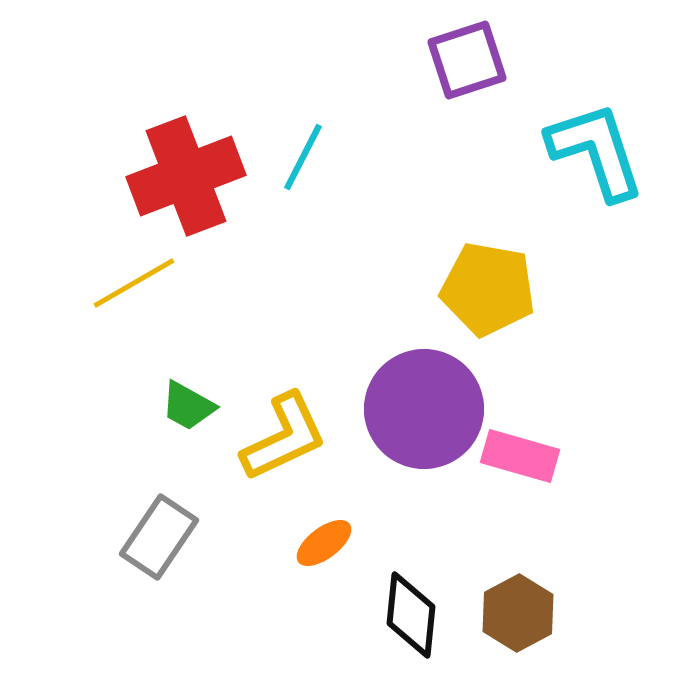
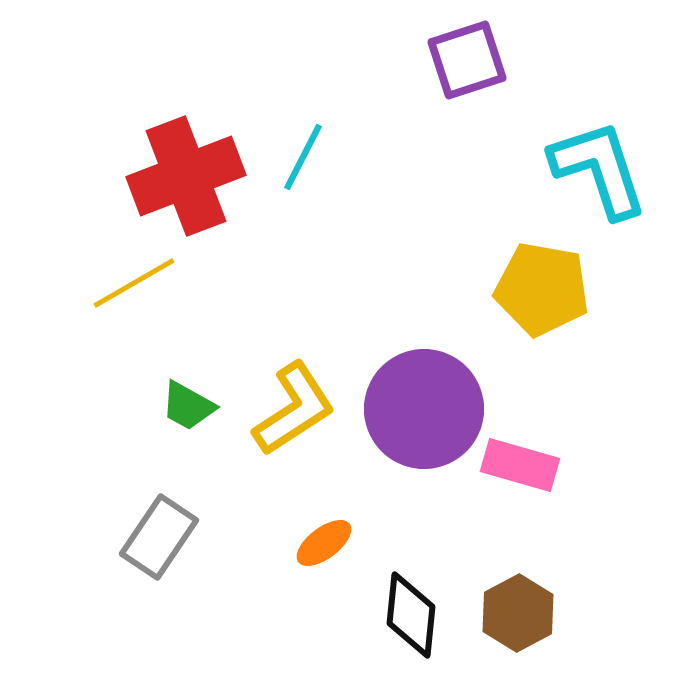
cyan L-shape: moved 3 px right, 18 px down
yellow pentagon: moved 54 px right
yellow L-shape: moved 10 px right, 28 px up; rotated 8 degrees counterclockwise
pink rectangle: moved 9 px down
